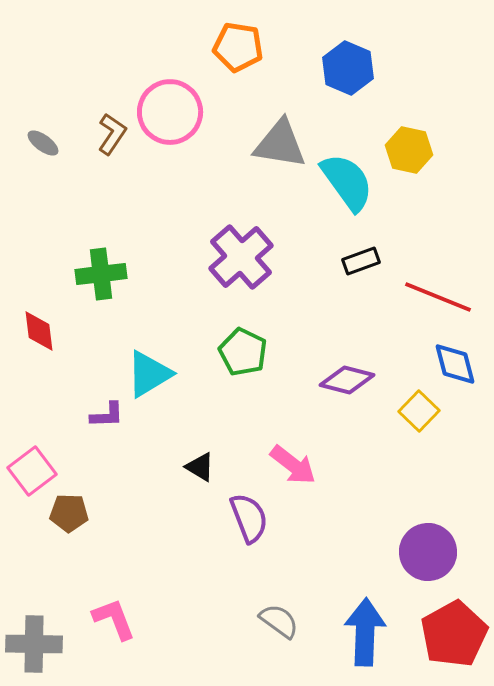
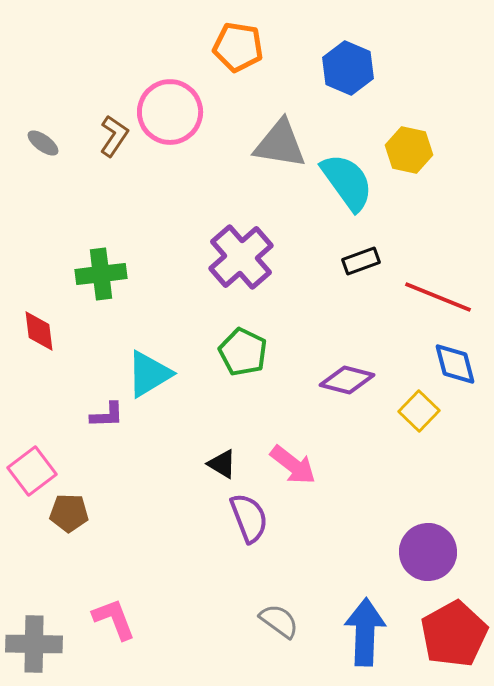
brown L-shape: moved 2 px right, 2 px down
black triangle: moved 22 px right, 3 px up
